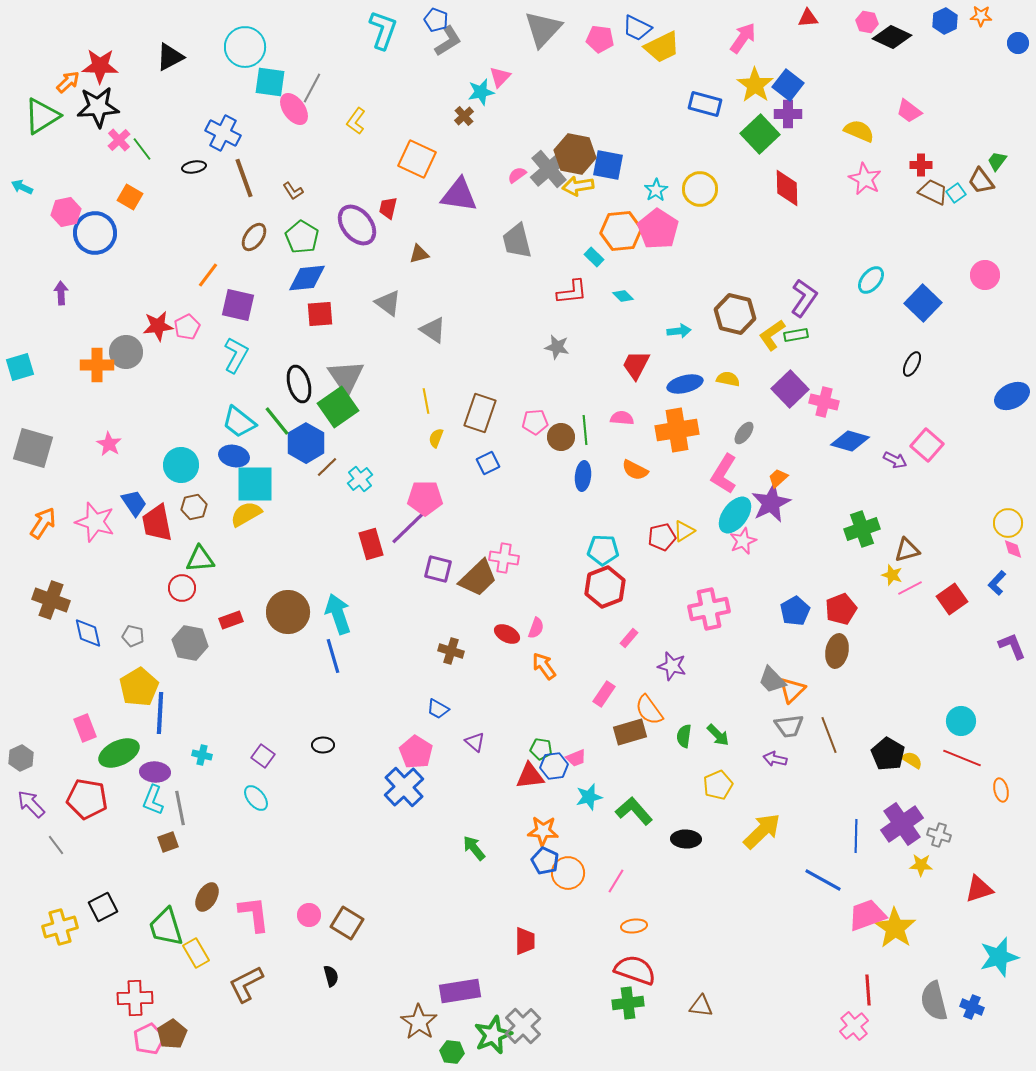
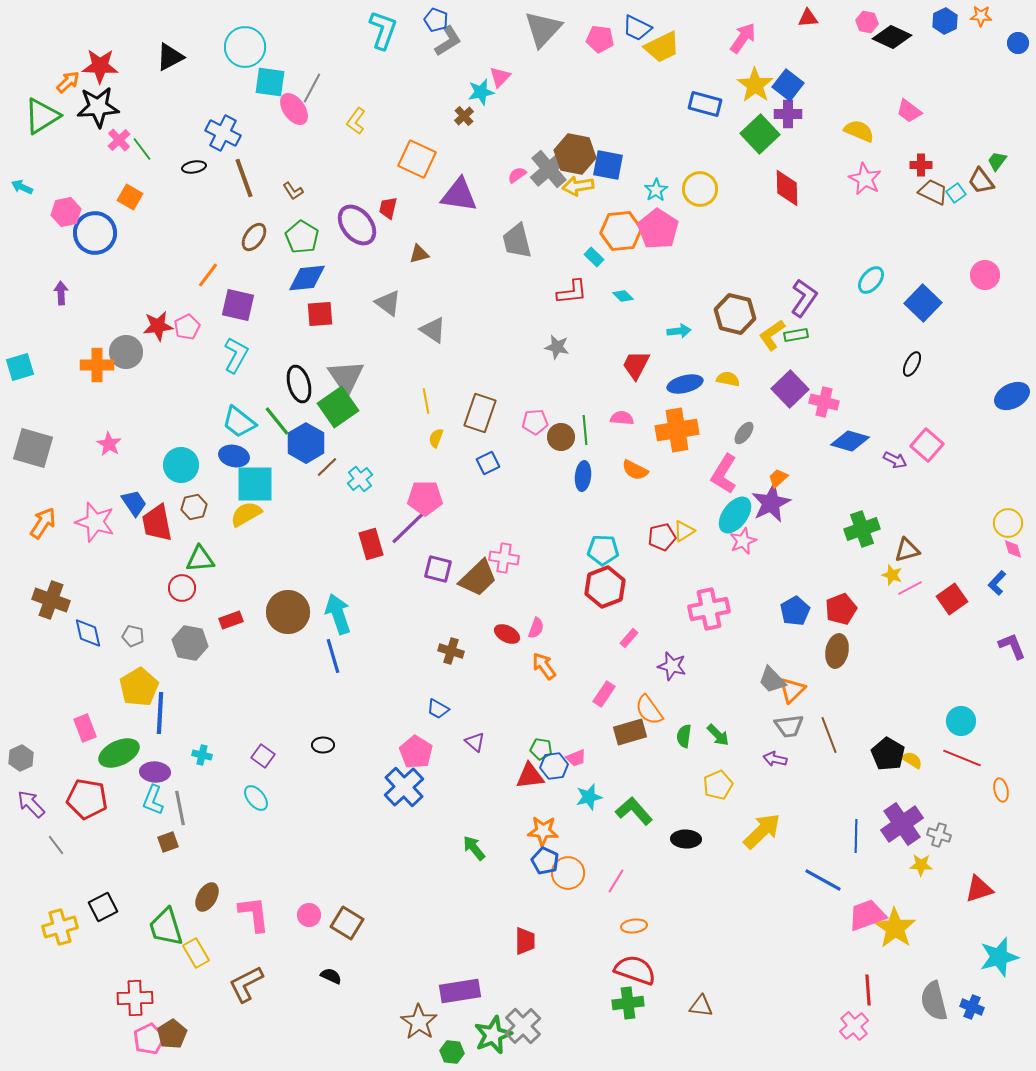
black semicircle at (331, 976): rotated 50 degrees counterclockwise
